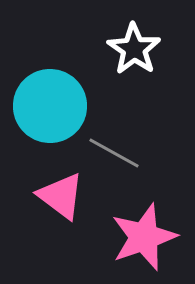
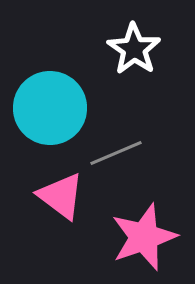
cyan circle: moved 2 px down
gray line: moved 2 px right; rotated 52 degrees counterclockwise
